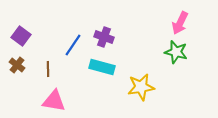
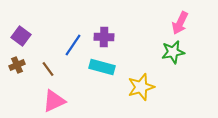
purple cross: rotated 18 degrees counterclockwise
green star: moved 3 px left; rotated 25 degrees counterclockwise
brown cross: rotated 28 degrees clockwise
brown line: rotated 35 degrees counterclockwise
yellow star: rotated 8 degrees counterclockwise
pink triangle: rotated 35 degrees counterclockwise
